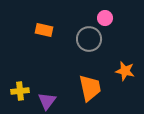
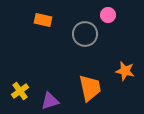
pink circle: moved 3 px right, 3 px up
orange rectangle: moved 1 px left, 10 px up
gray circle: moved 4 px left, 5 px up
yellow cross: rotated 30 degrees counterclockwise
purple triangle: moved 3 px right; rotated 36 degrees clockwise
